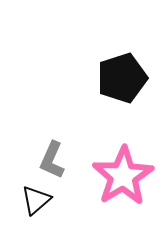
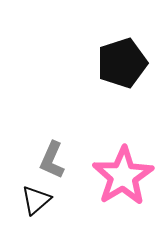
black pentagon: moved 15 px up
